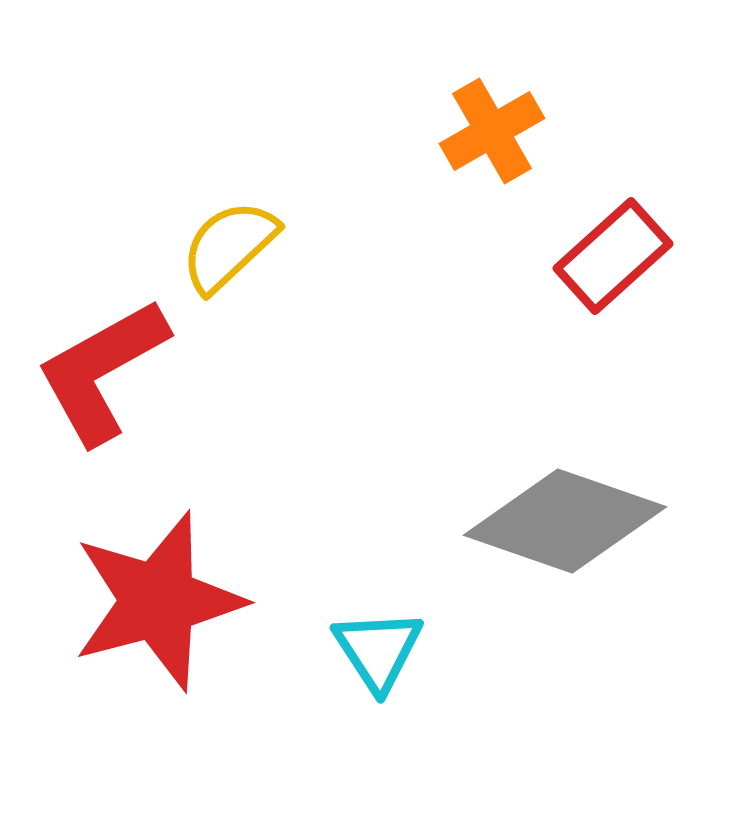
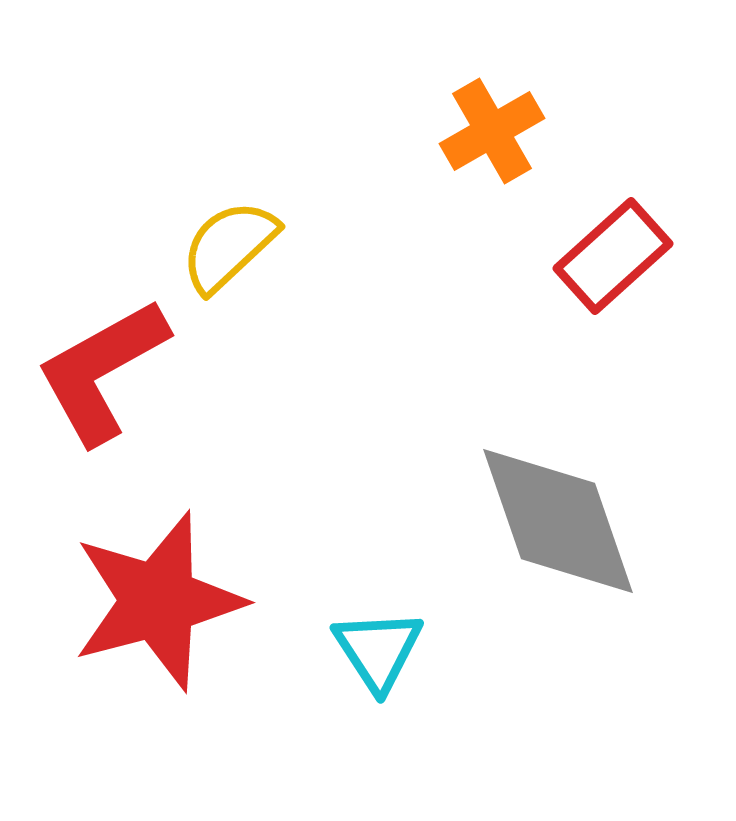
gray diamond: moved 7 px left; rotated 52 degrees clockwise
